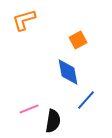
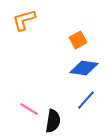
blue diamond: moved 16 px right, 4 px up; rotated 72 degrees counterclockwise
pink line: rotated 54 degrees clockwise
